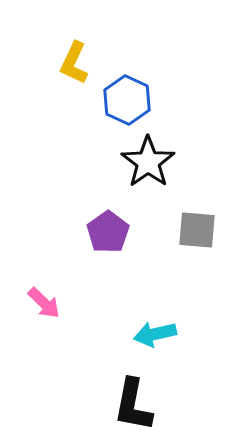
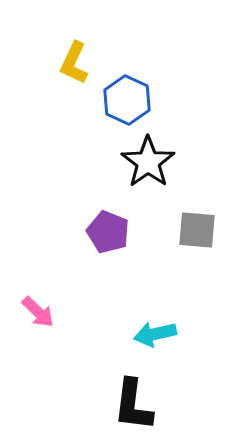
purple pentagon: rotated 15 degrees counterclockwise
pink arrow: moved 6 px left, 9 px down
black L-shape: rotated 4 degrees counterclockwise
